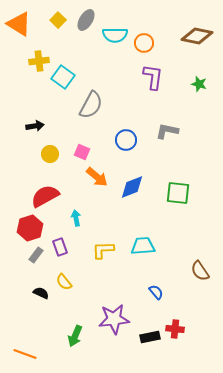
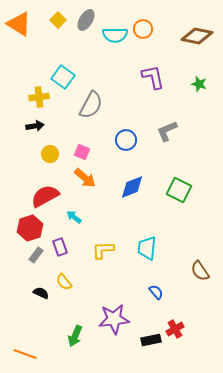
orange circle: moved 1 px left, 14 px up
yellow cross: moved 36 px down
purple L-shape: rotated 20 degrees counterclockwise
gray L-shape: rotated 35 degrees counterclockwise
orange arrow: moved 12 px left, 1 px down
green square: moved 1 px right, 3 px up; rotated 20 degrees clockwise
cyan arrow: moved 2 px left, 1 px up; rotated 42 degrees counterclockwise
cyan trapezoid: moved 4 px right, 2 px down; rotated 80 degrees counterclockwise
red cross: rotated 36 degrees counterclockwise
black rectangle: moved 1 px right, 3 px down
